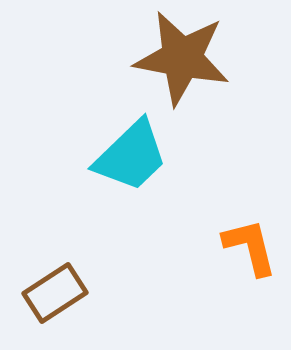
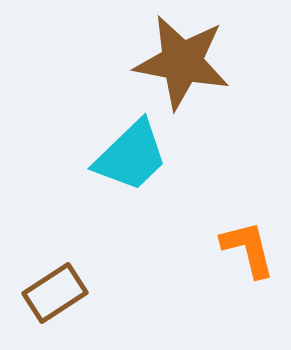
brown star: moved 4 px down
orange L-shape: moved 2 px left, 2 px down
